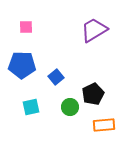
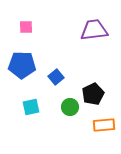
purple trapezoid: rotated 24 degrees clockwise
